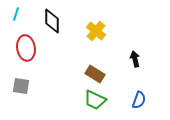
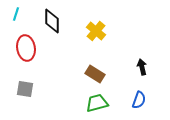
black arrow: moved 7 px right, 8 px down
gray square: moved 4 px right, 3 px down
green trapezoid: moved 2 px right, 3 px down; rotated 140 degrees clockwise
